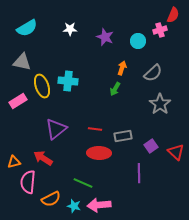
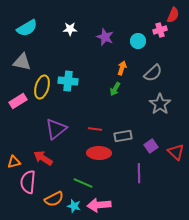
yellow ellipse: moved 1 px down; rotated 35 degrees clockwise
orange semicircle: moved 3 px right
